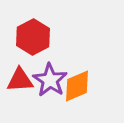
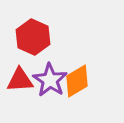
red hexagon: rotated 8 degrees counterclockwise
orange diamond: moved 5 px up; rotated 8 degrees counterclockwise
